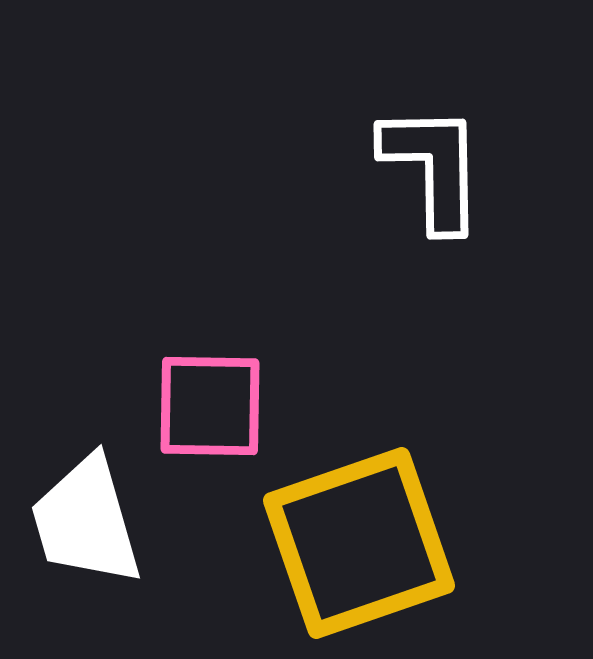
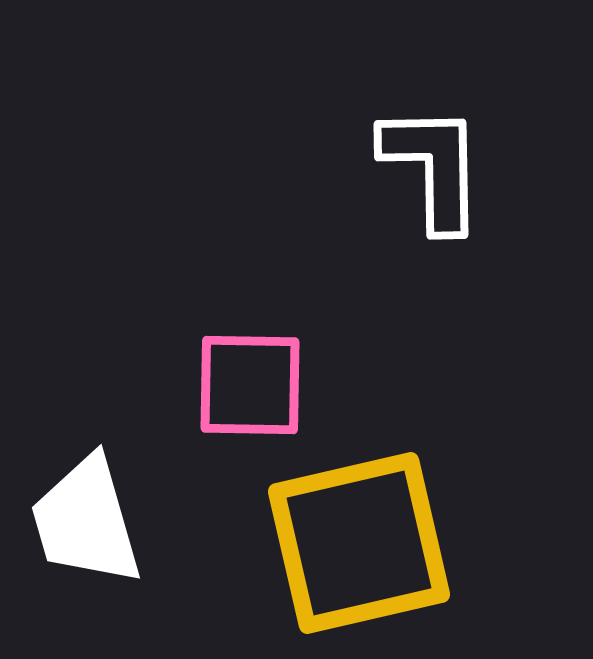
pink square: moved 40 px right, 21 px up
yellow square: rotated 6 degrees clockwise
